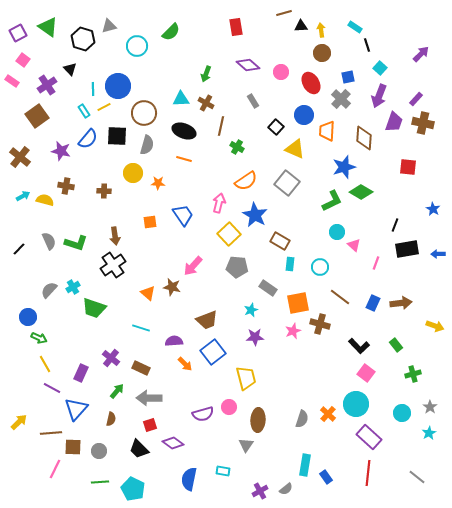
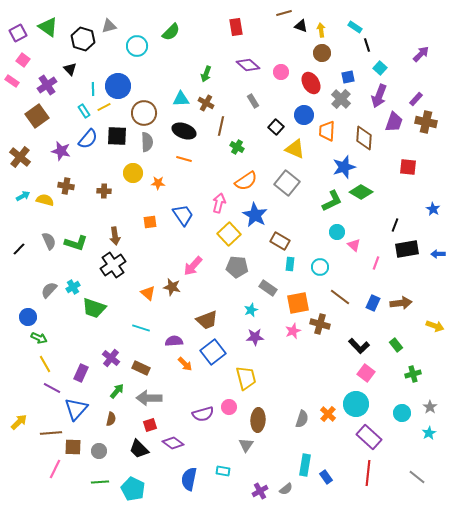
black triangle at (301, 26): rotated 24 degrees clockwise
brown cross at (423, 123): moved 3 px right, 1 px up
gray semicircle at (147, 145): moved 3 px up; rotated 18 degrees counterclockwise
